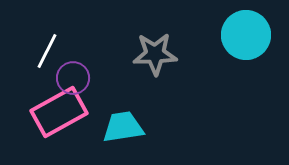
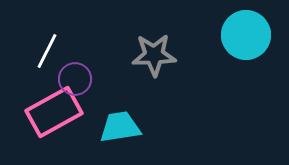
gray star: moved 1 px left, 1 px down
purple circle: moved 2 px right, 1 px down
pink rectangle: moved 5 px left
cyan trapezoid: moved 3 px left
